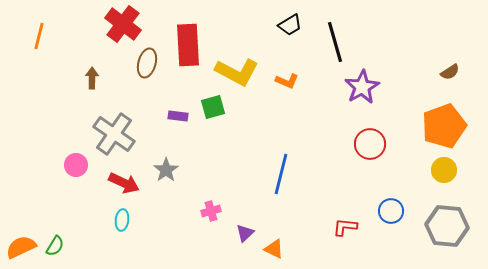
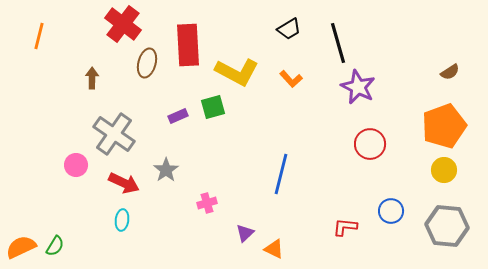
black trapezoid: moved 1 px left, 4 px down
black line: moved 3 px right, 1 px down
orange L-shape: moved 4 px right, 2 px up; rotated 25 degrees clockwise
purple star: moved 4 px left; rotated 16 degrees counterclockwise
purple rectangle: rotated 30 degrees counterclockwise
pink cross: moved 4 px left, 8 px up
